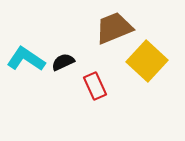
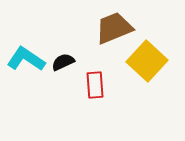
red rectangle: moved 1 px up; rotated 20 degrees clockwise
